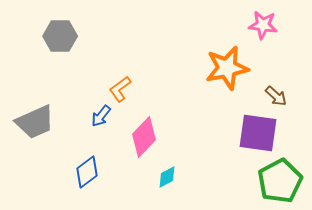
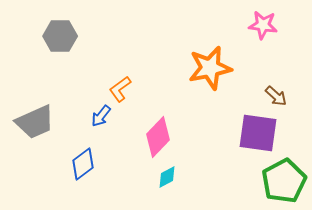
orange star: moved 17 px left
pink diamond: moved 14 px right
blue diamond: moved 4 px left, 8 px up
green pentagon: moved 4 px right
